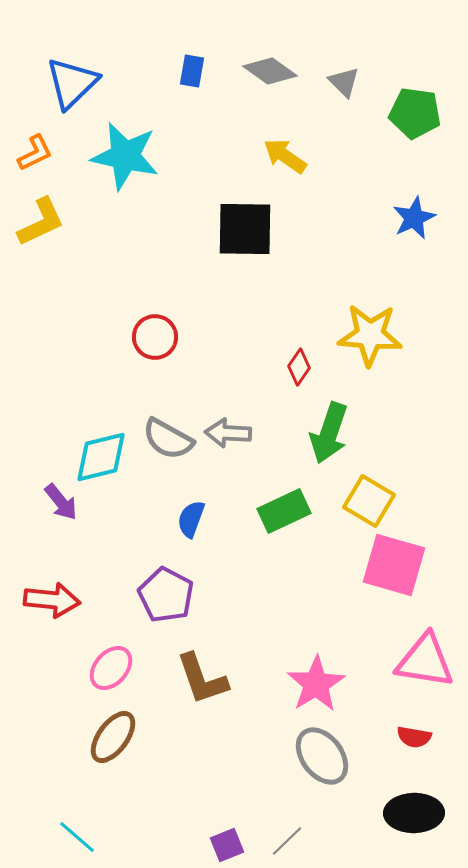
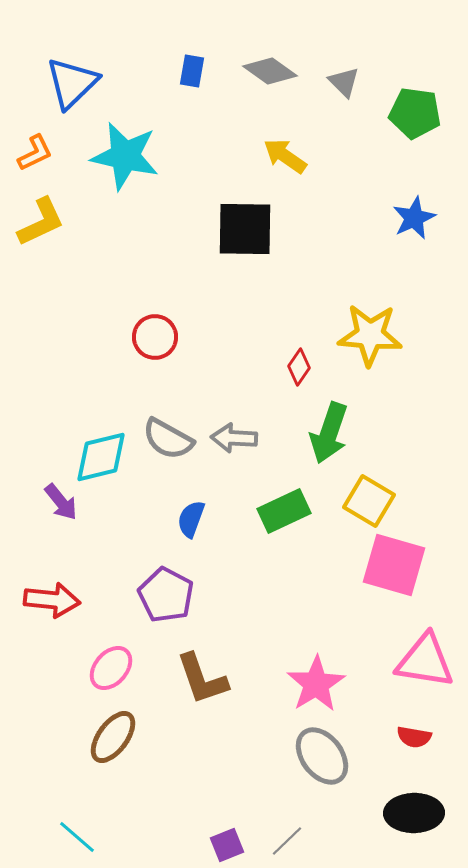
gray arrow: moved 6 px right, 5 px down
